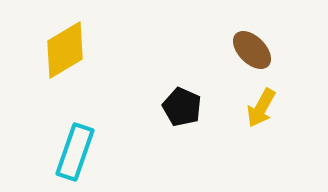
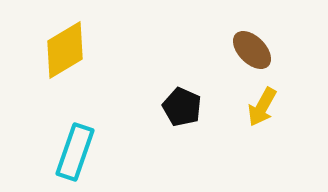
yellow arrow: moved 1 px right, 1 px up
